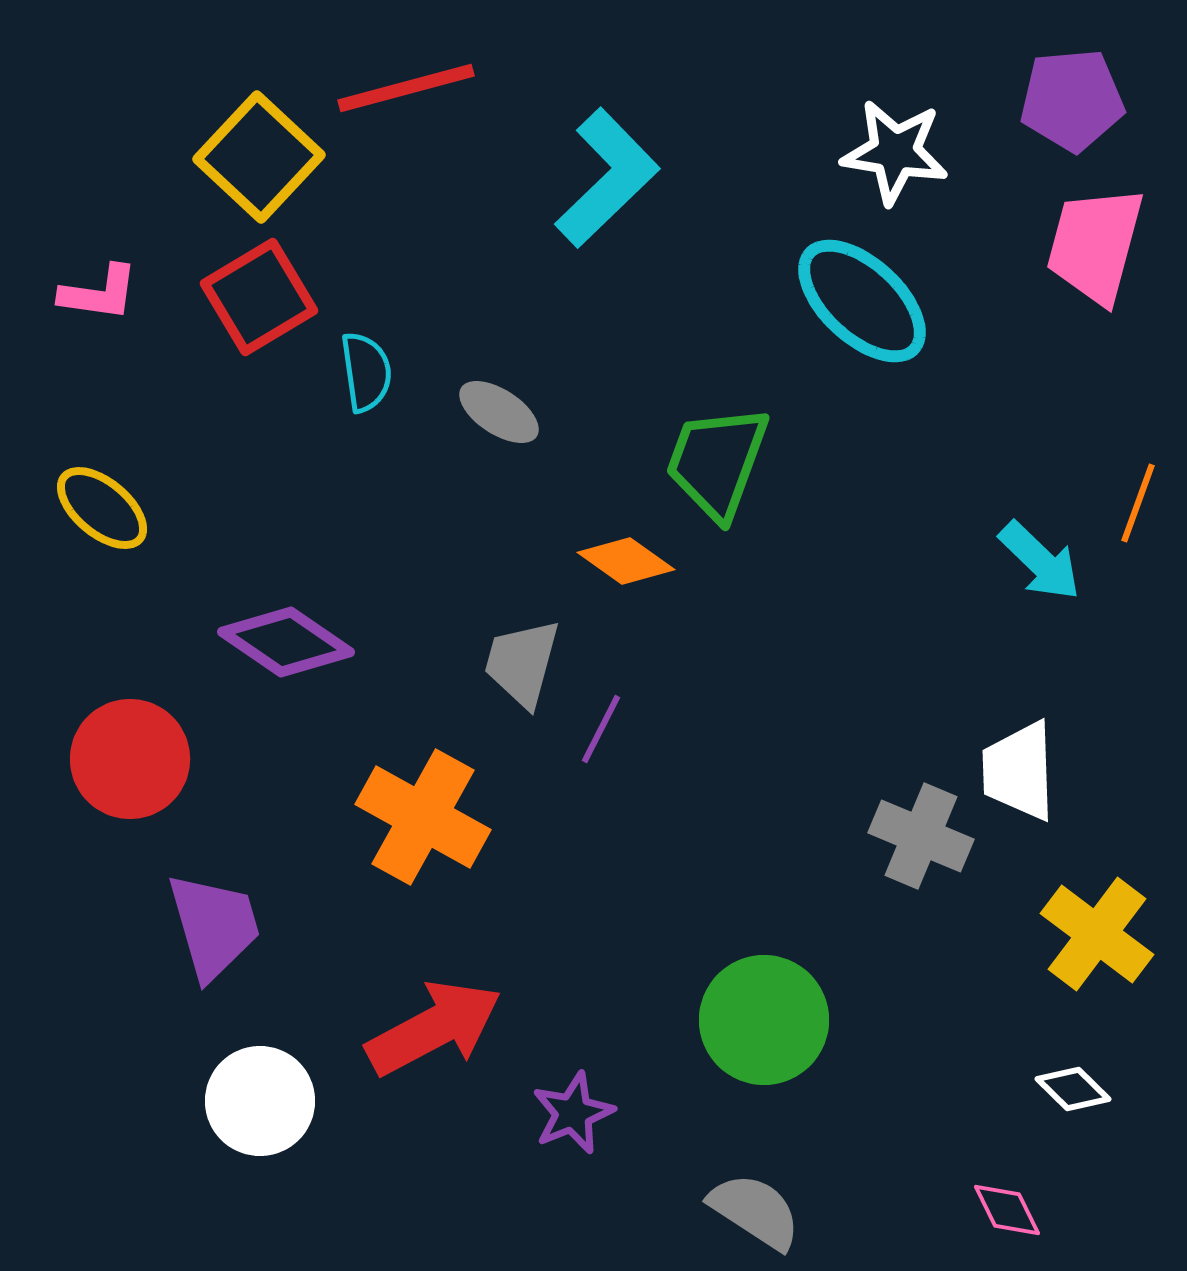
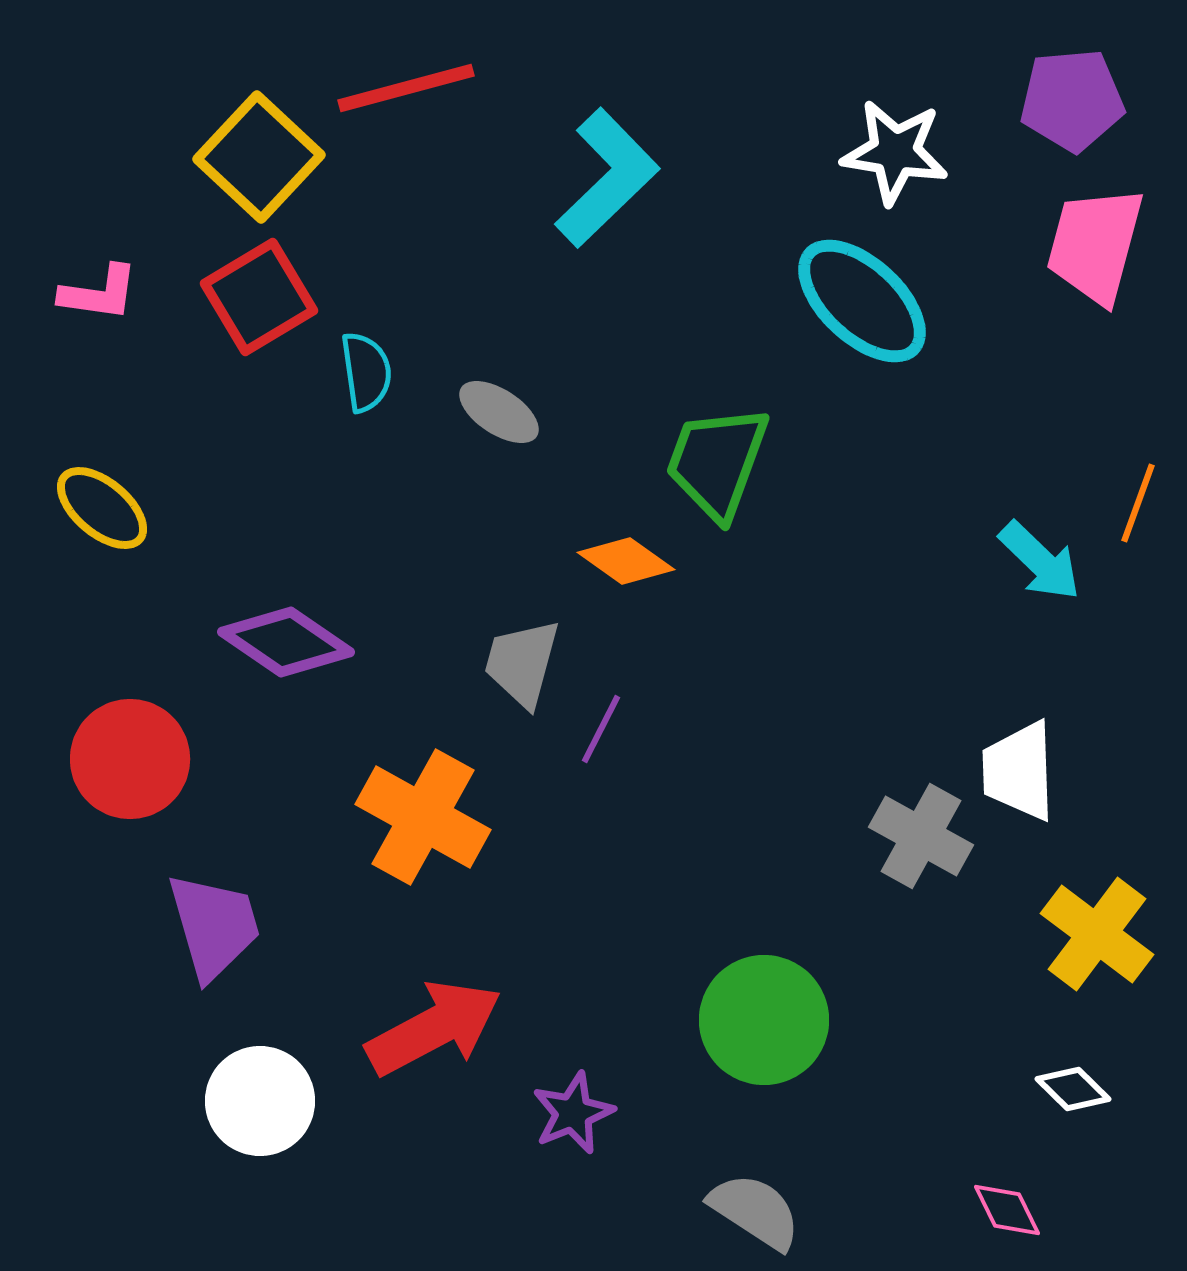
gray cross: rotated 6 degrees clockwise
